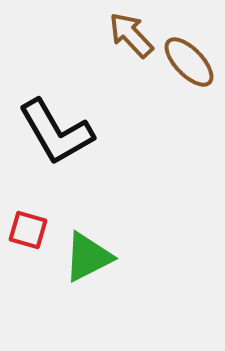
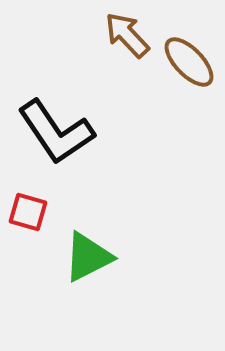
brown arrow: moved 4 px left
black L-shape: rotated 4 degrees counterclockwise
red square: moved 18 px up
